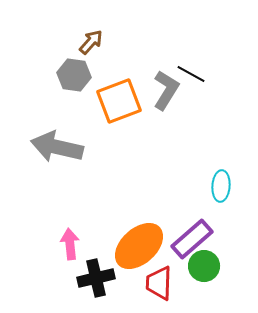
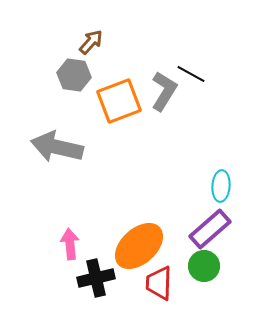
gray L-shape: moved 2 px left, 1 px down
purple rectangle: moved 18 px right, 10 px up
